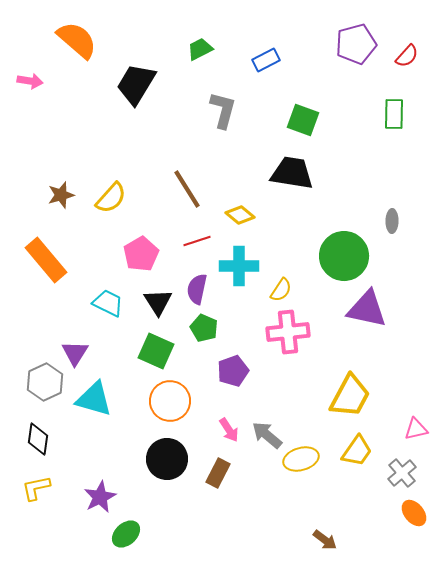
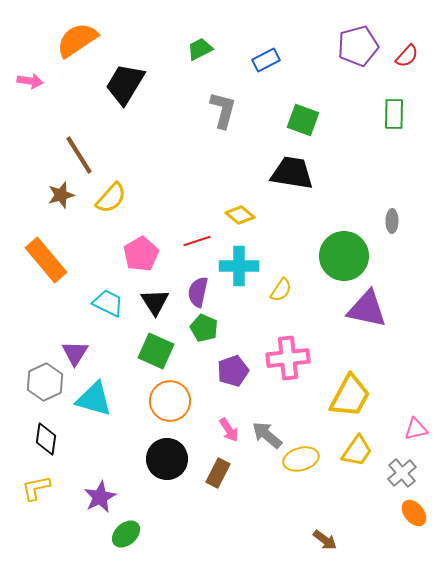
orange semicircle at (77, 40): rotated 75 degrees counterclockwise
purple pentagon at (356, 44): moved 2 px right, 2 px down
black trapezoid at (136, 84): moved 11 px left
brown line at (187, 189): moved 108 px left, 34 px up
purple semicircle at (197, 289): moved 1 px right, 3 px down
black triangle at (158, 302): moved 3 px left
pink cross at (288, 332): moved 26 px down
black diamond at (38, 439): moved 8 px right
